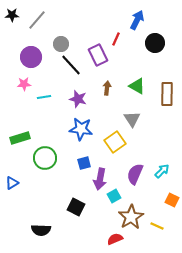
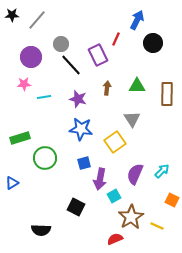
black circle: moved 2 px left
green triangle: rotated 30 degrees counterclockwise
